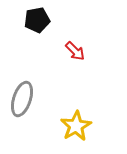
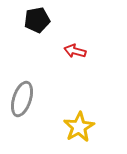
red arrow: rotated 150 degrees clockwise
yellow star: moved 3 px right, 1 px down
